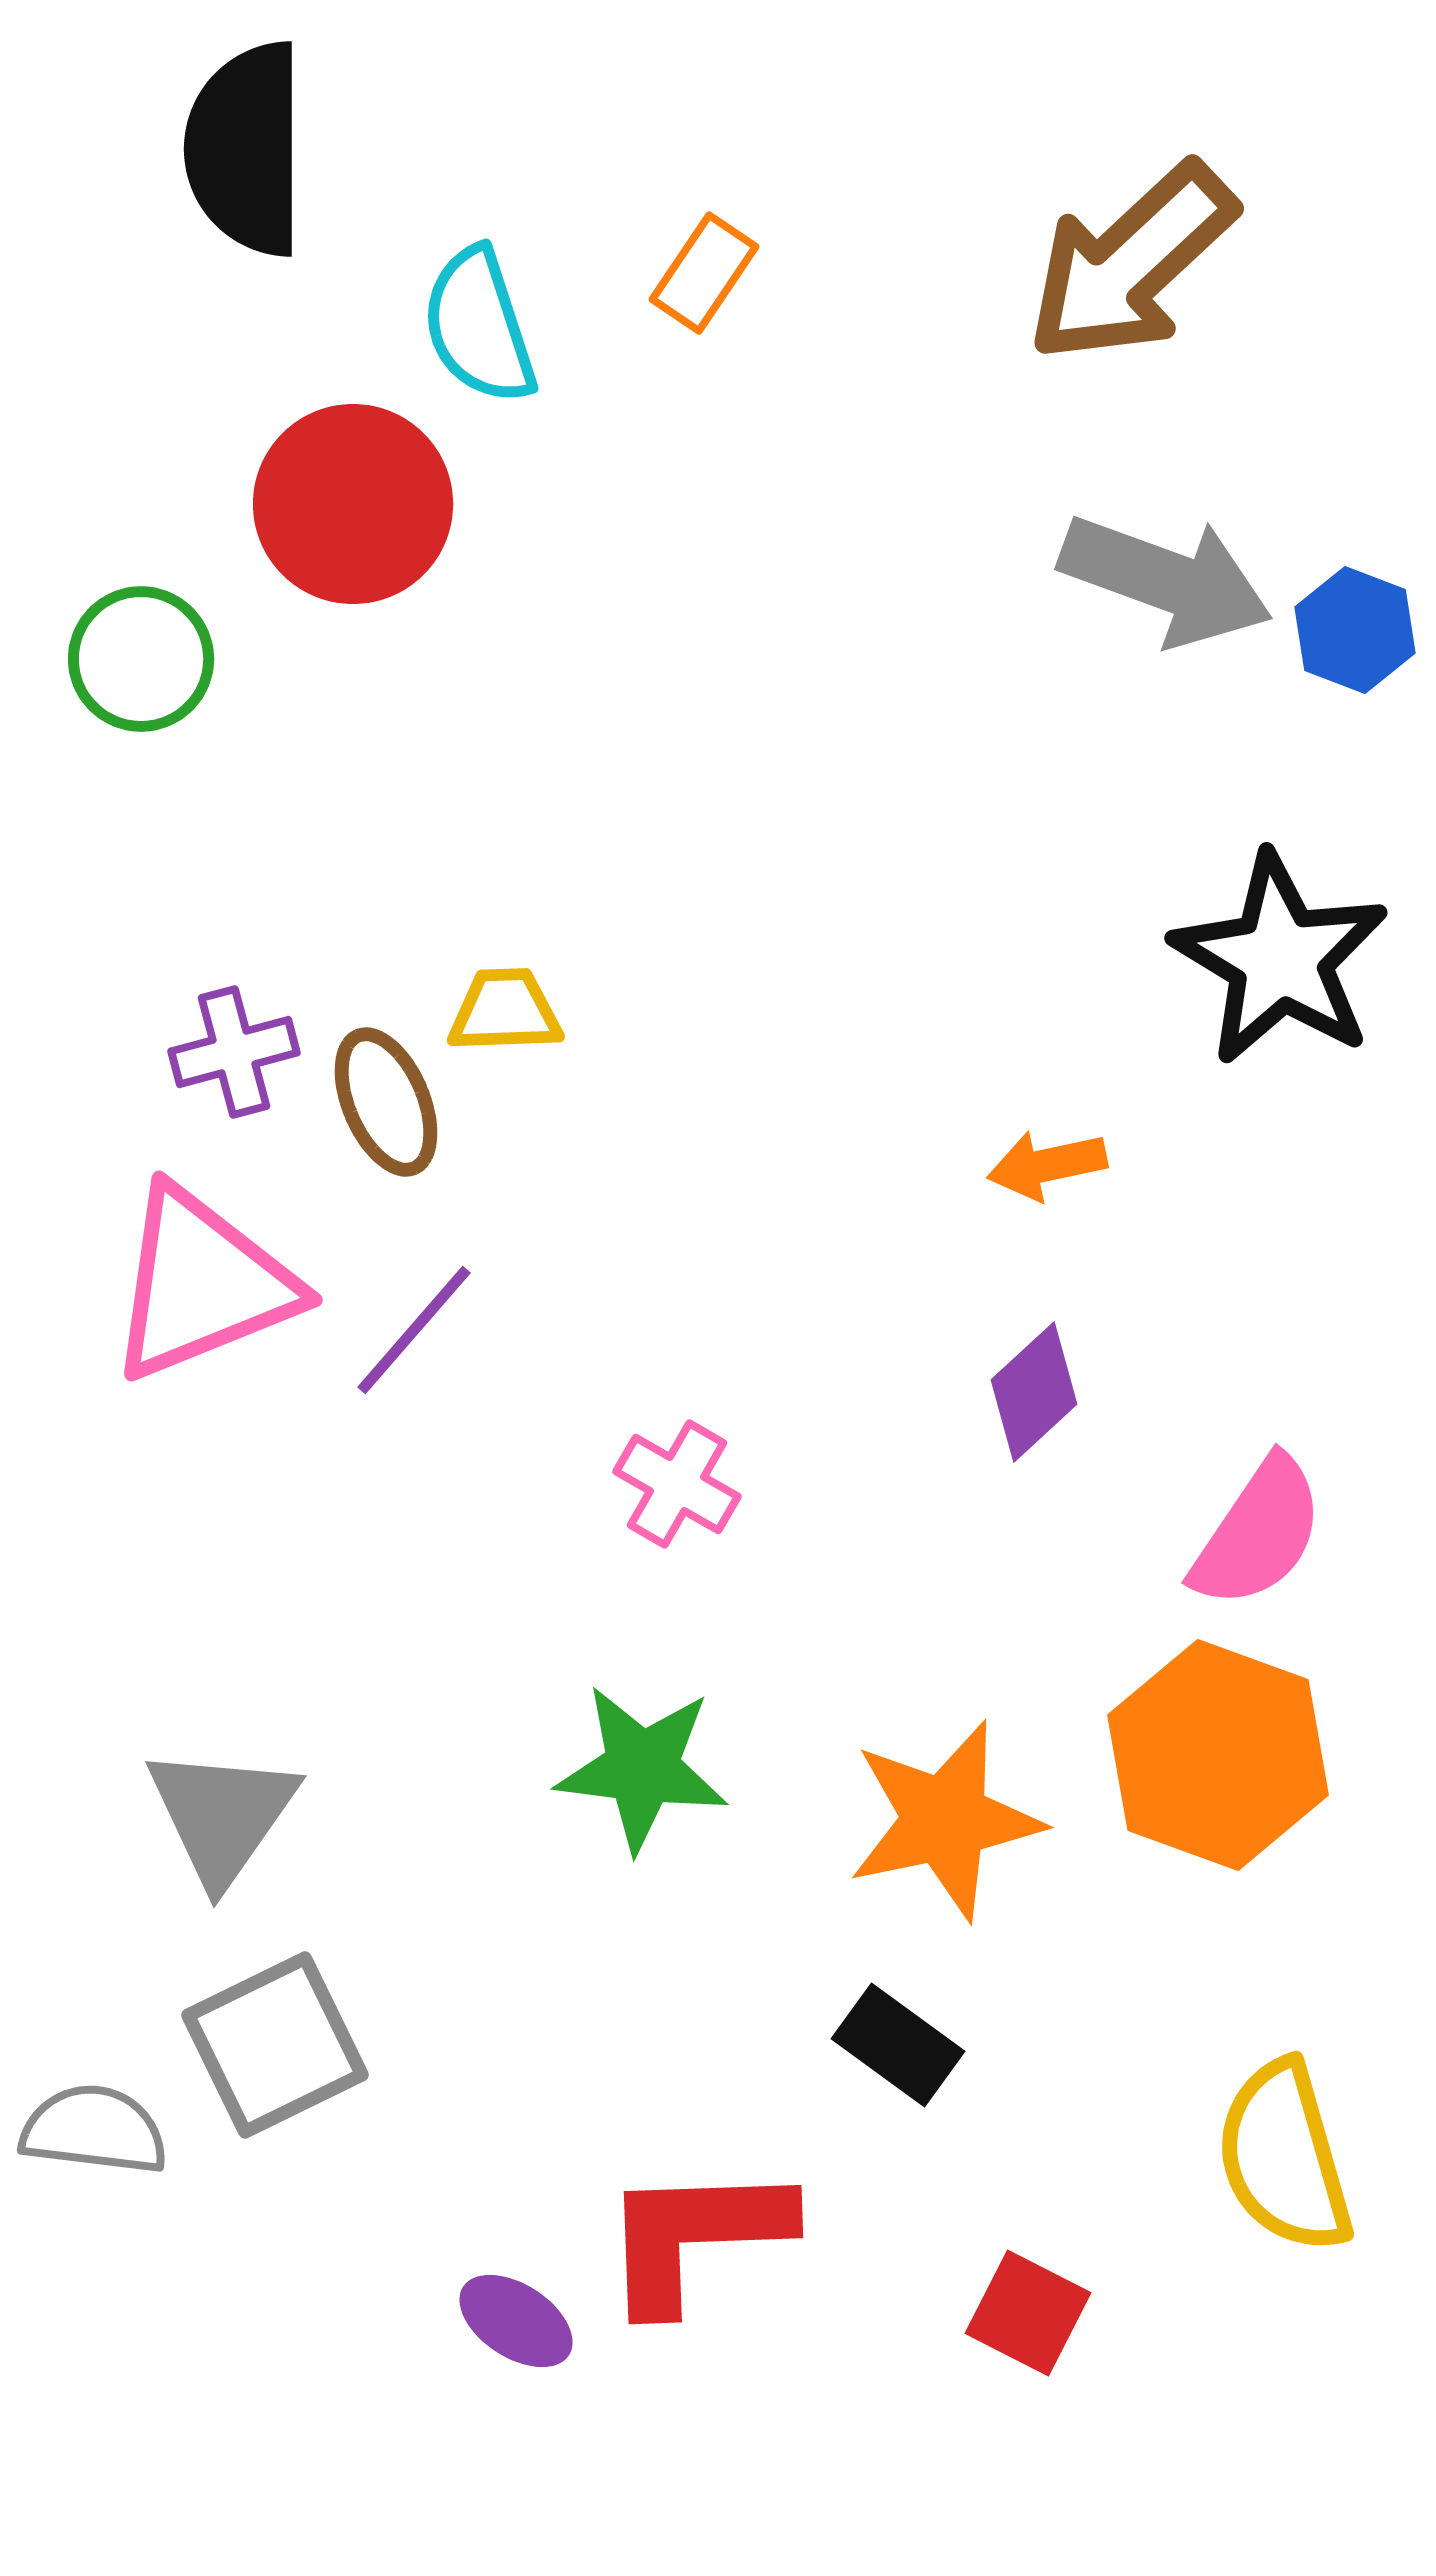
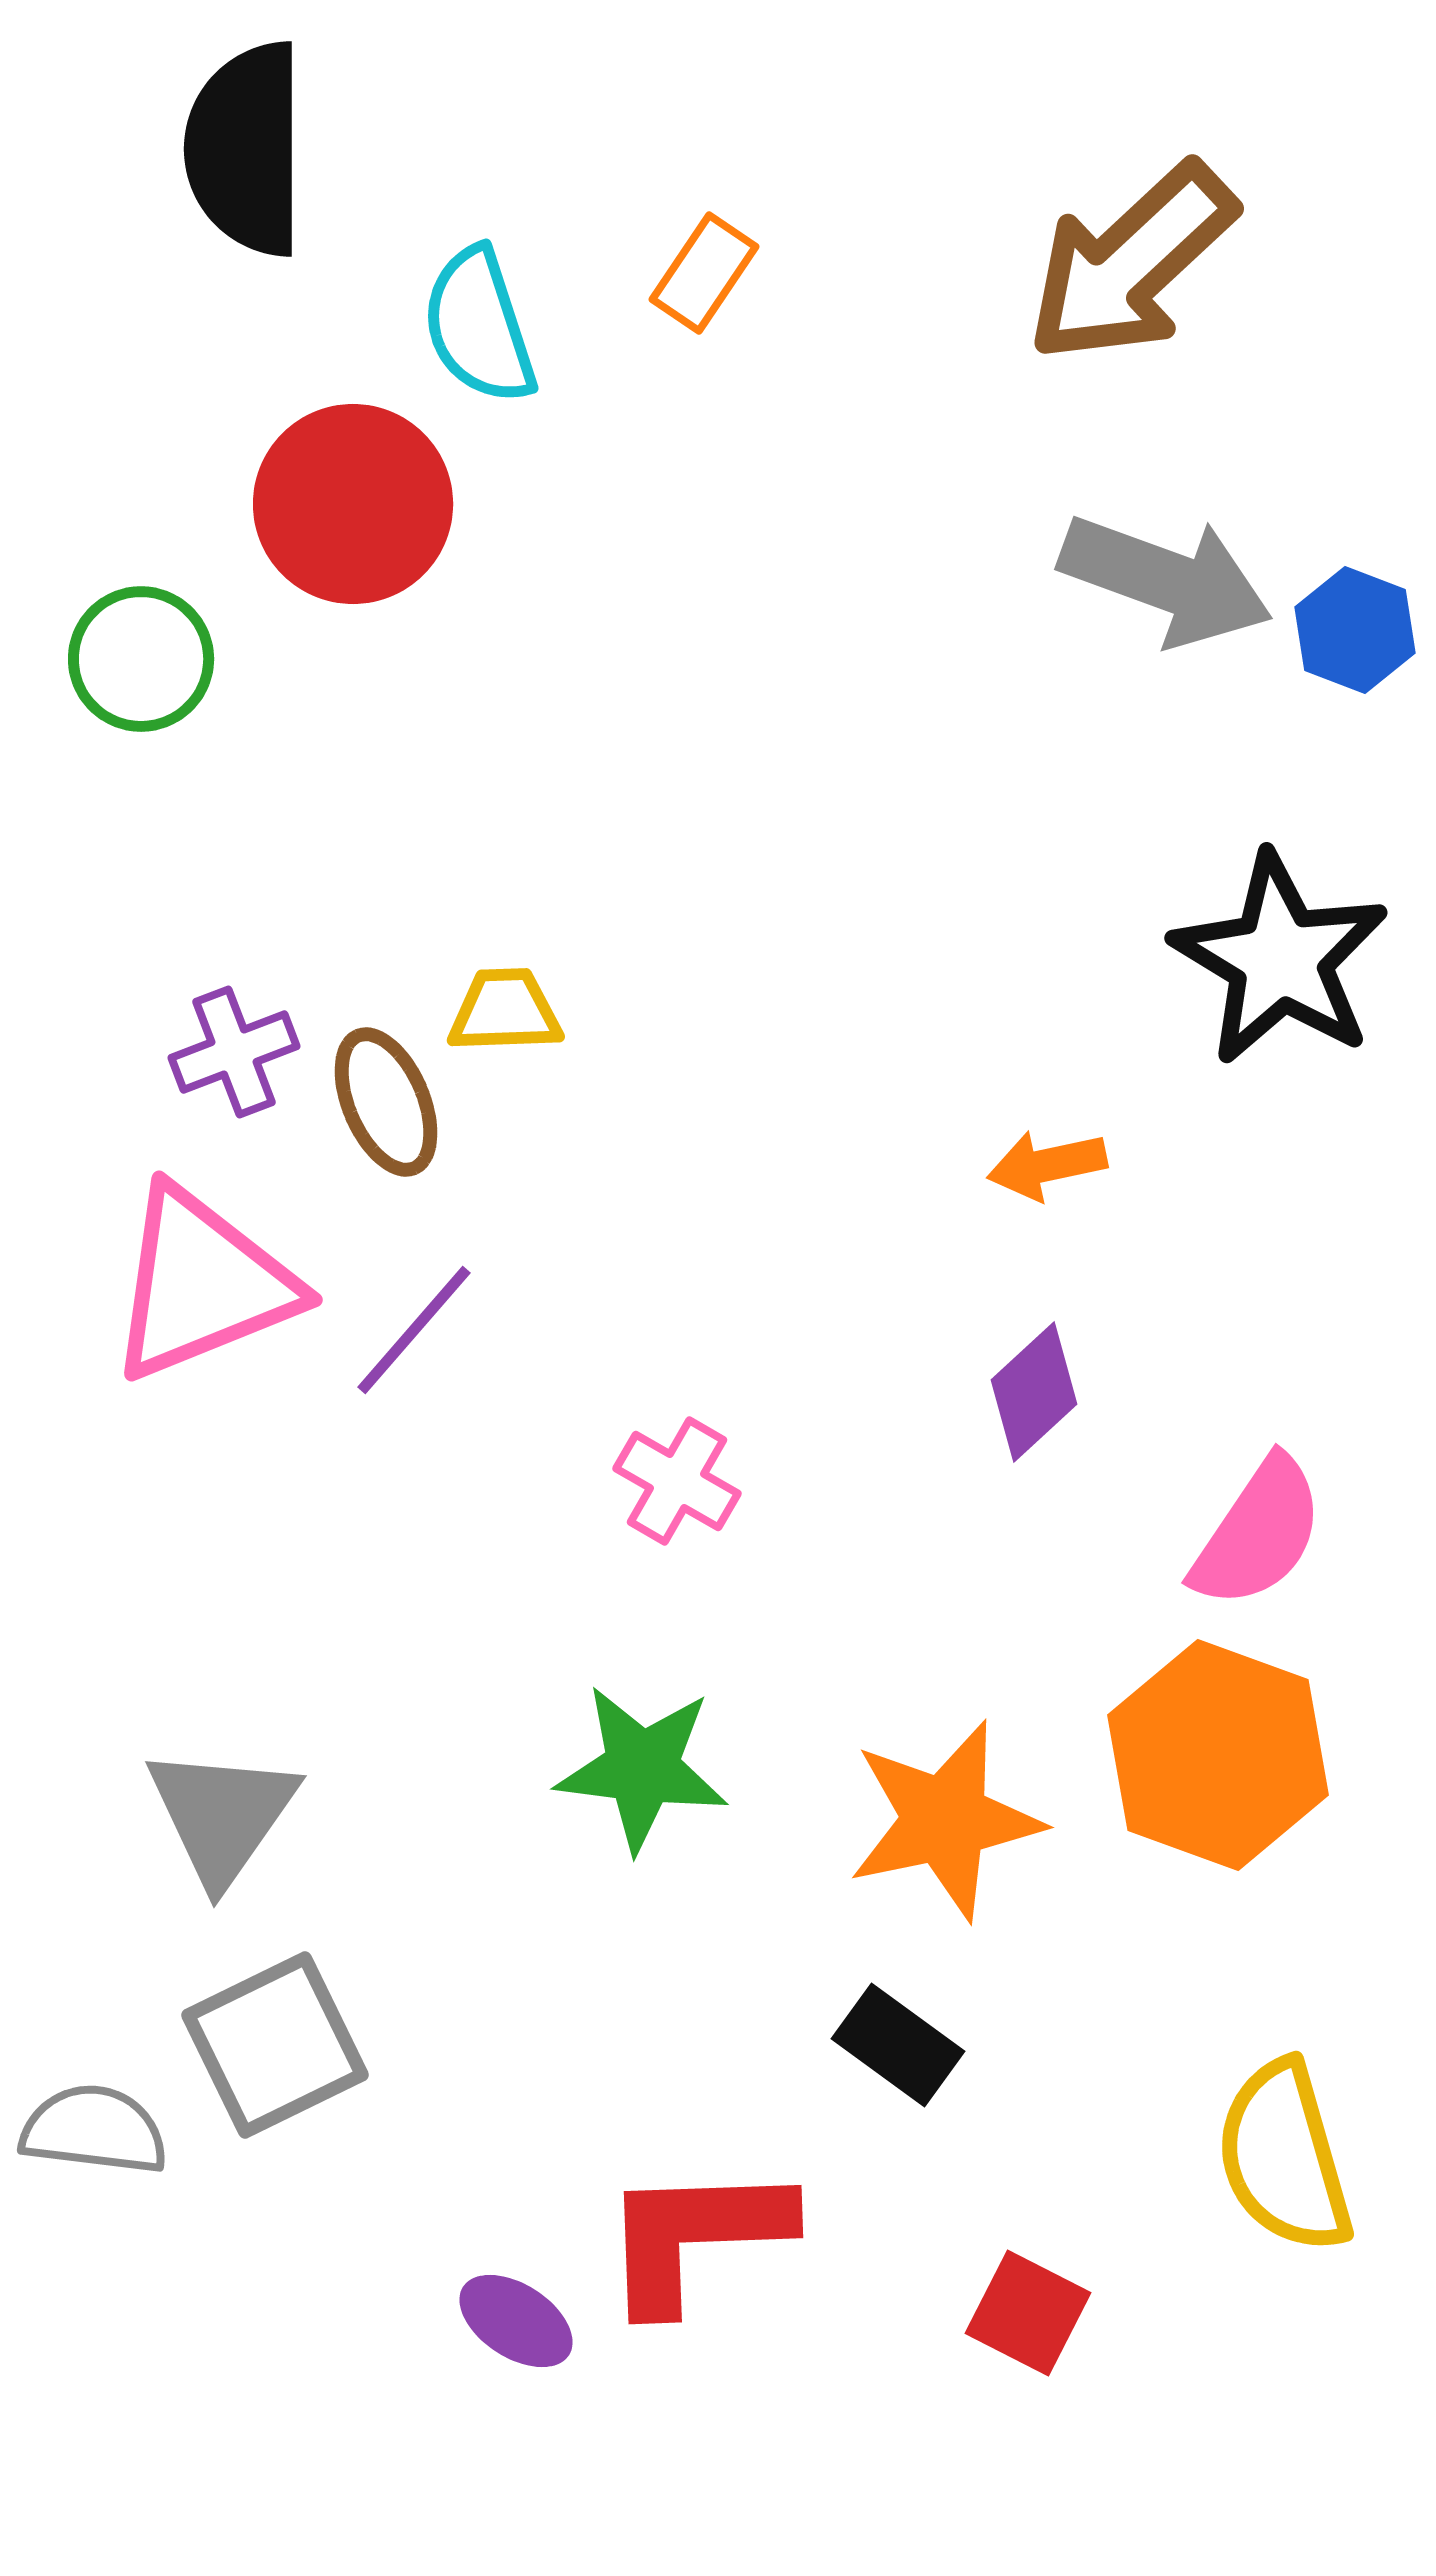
purple cross: rotated 6 degrees counterclockwise
pink cross: moved 3 px up
